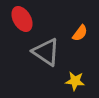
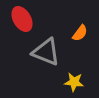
gray triangle: rotated 12 degrees counterclockwise
yellow star: moved 1 px left, 1 px down
